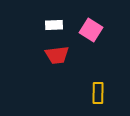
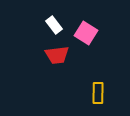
white rectangle: rotated 54 degrees clockwise
pink square: moved 5 px left, 3 px down
